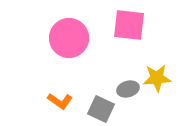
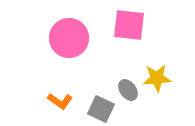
gray ellipse: moved 1 px down; rotated 70 degrees clockwise
